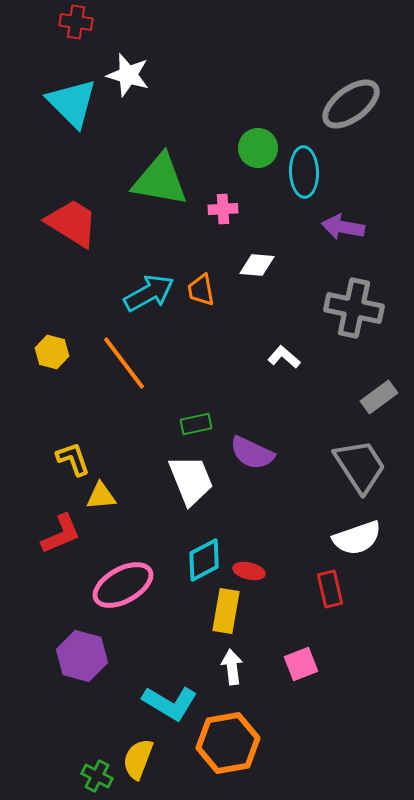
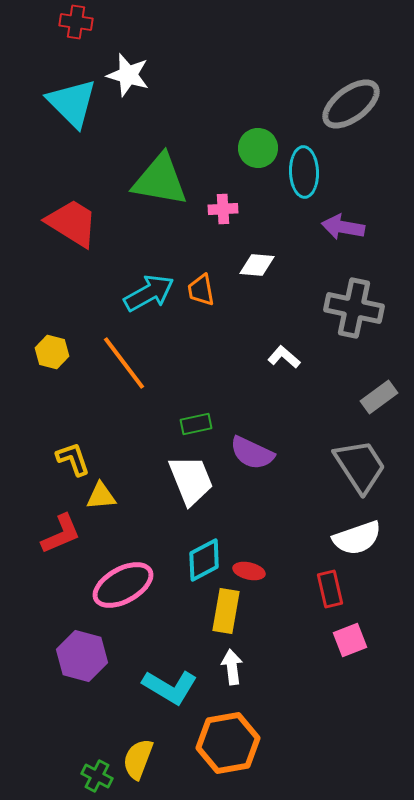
pink square: moved 49 px right, 24 px up
cyan L-shape: moved 16 px up
